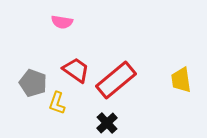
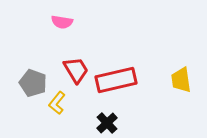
red trapezoid: rotated 24 degrees clockwise
red rectangle: rotated 27 degrees clockwise
yellow L-shape: rotated 20 degrees clockwise
